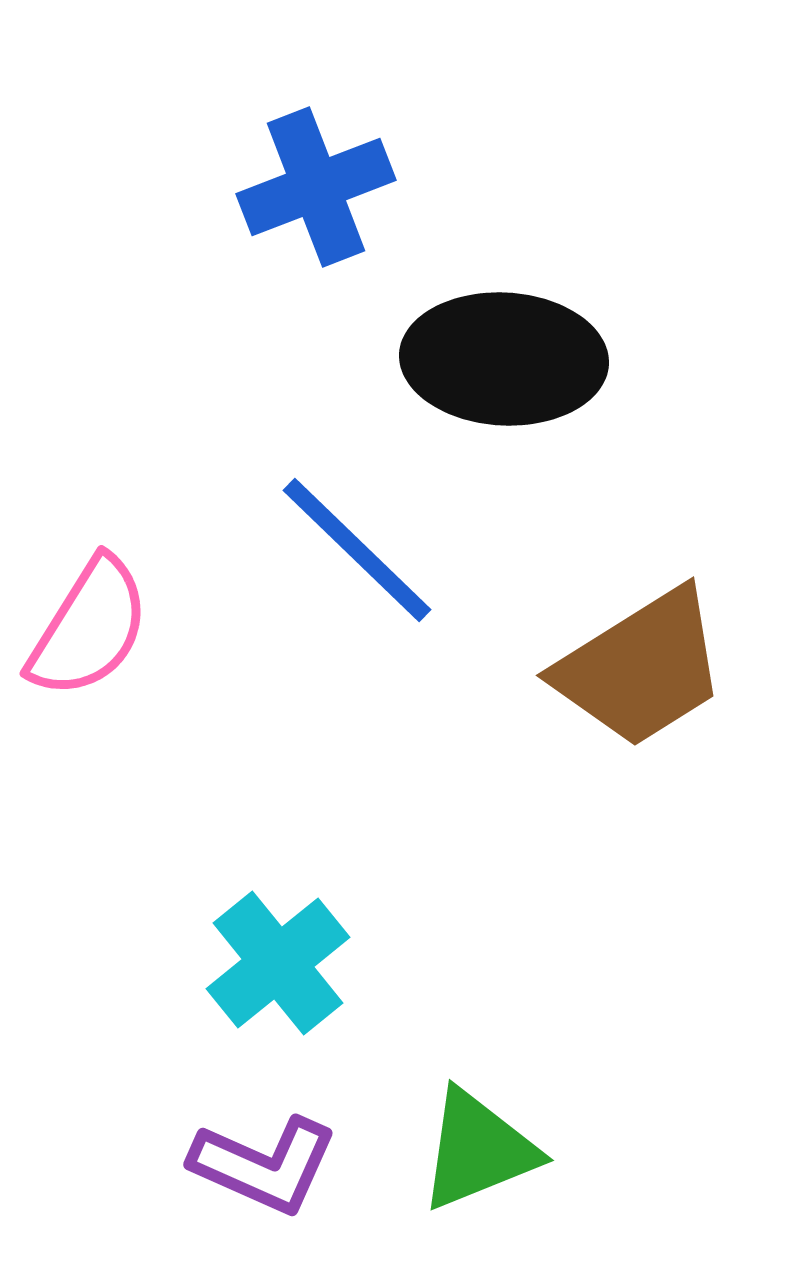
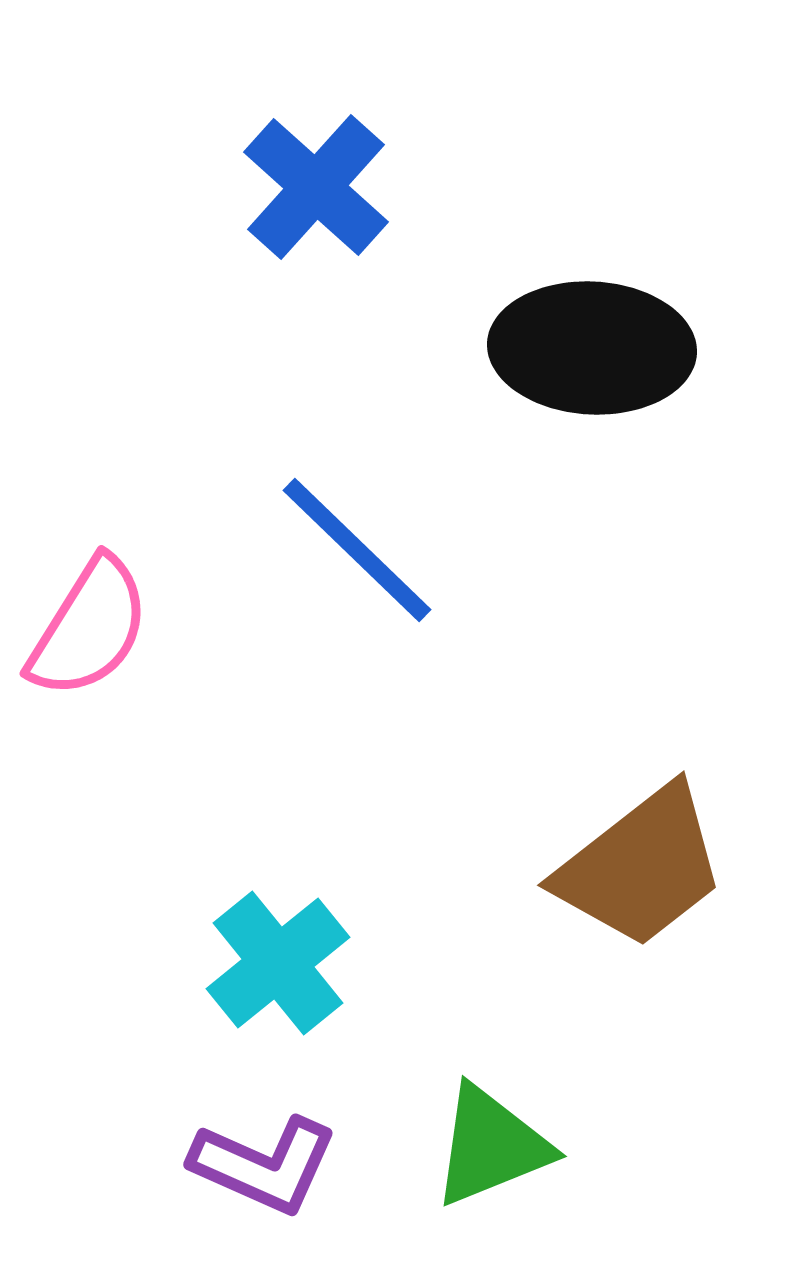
blue cross: rotated 27 degrees counterclockwise
black ellipse: moved 88 px right, 11 px up
brown trapezoid: moved 199 px down; rotated 6 degrees counterclockwise
green triangle: moved 13 px right, 4 px up
